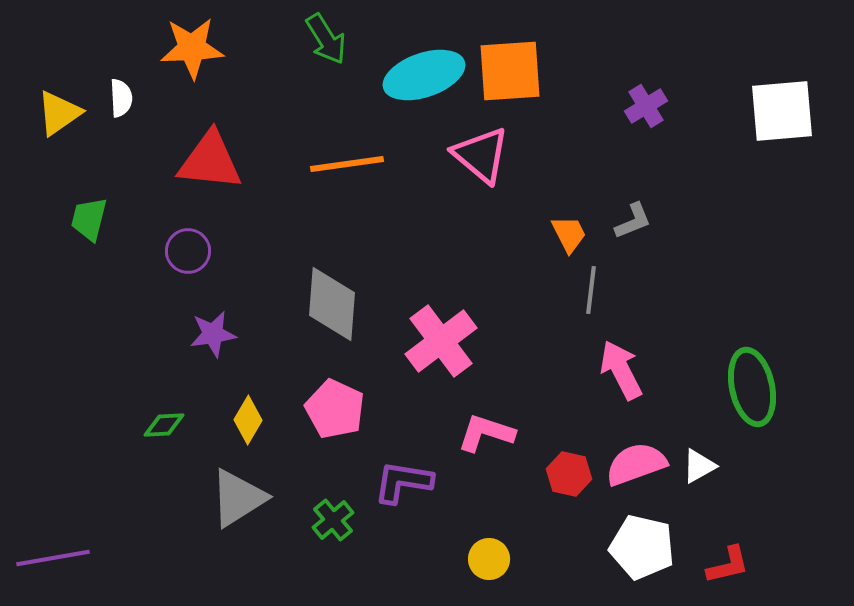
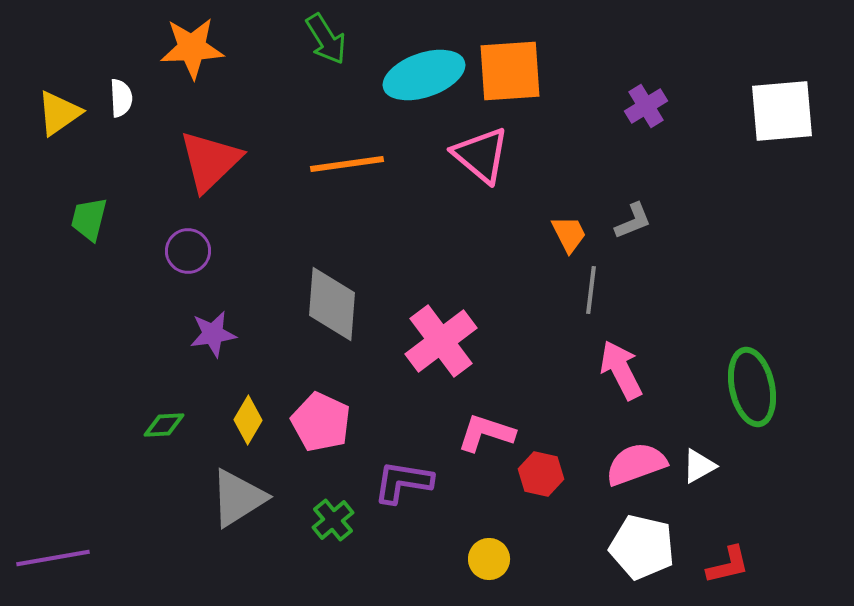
red triangle: rotated 50 degrees counterclockwise
pink pentagon: moved 14 px left, 13 px down
red hexagon: moved 28 px left
